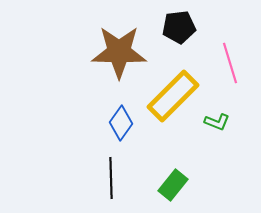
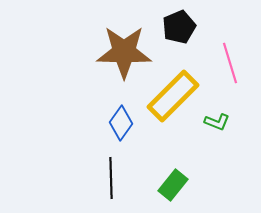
black pentagon: rotated 16 degrees counterclockwise
brown star: moved 5 px right
